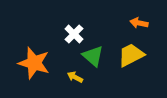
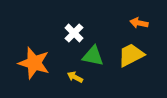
white cross: moved 1 px up
green triangle: rotated 30 degrees counterclockwise
